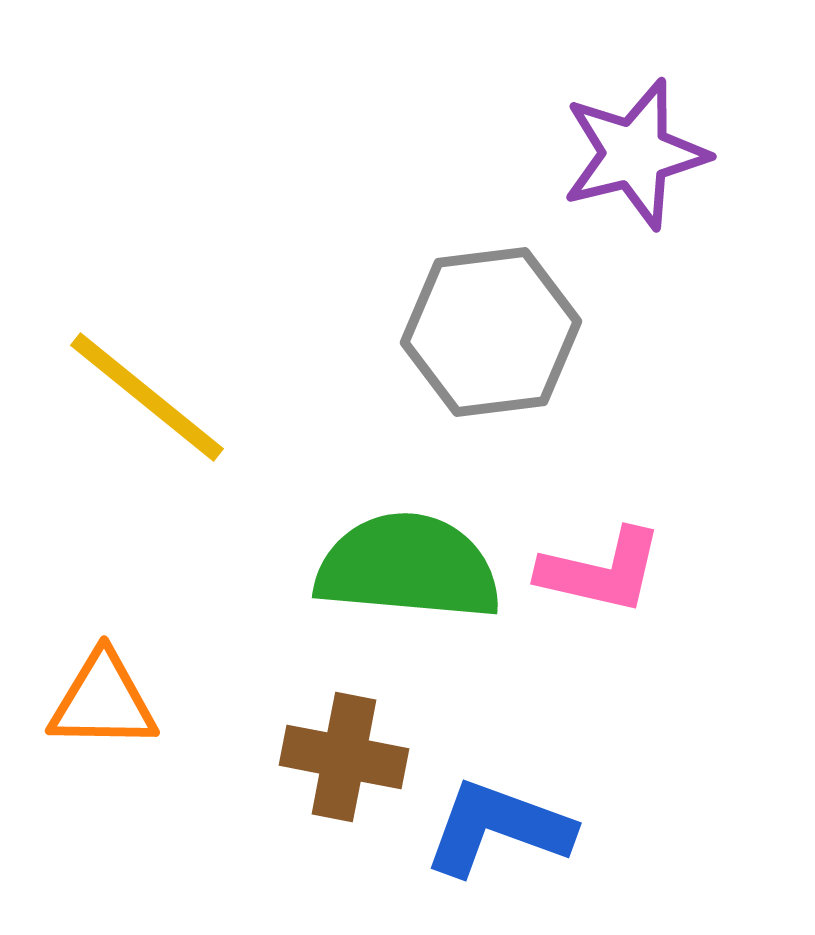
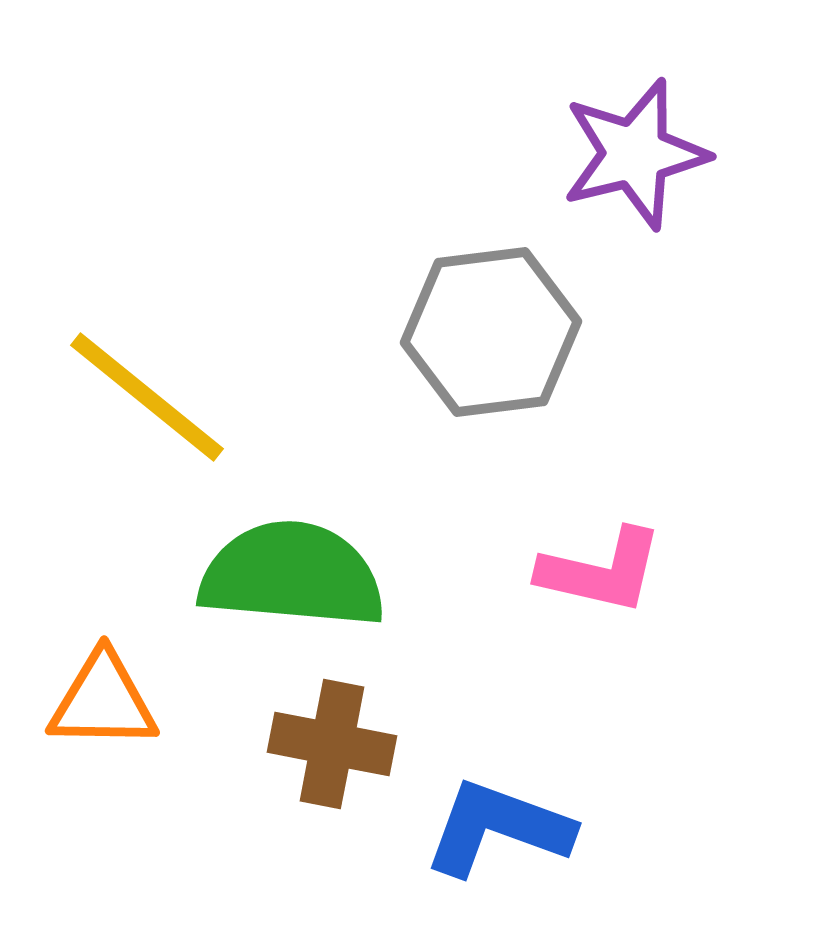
green semicircle: moved 116 px left, 8 px down
brown cross: moved 12 px left, 13 px up
